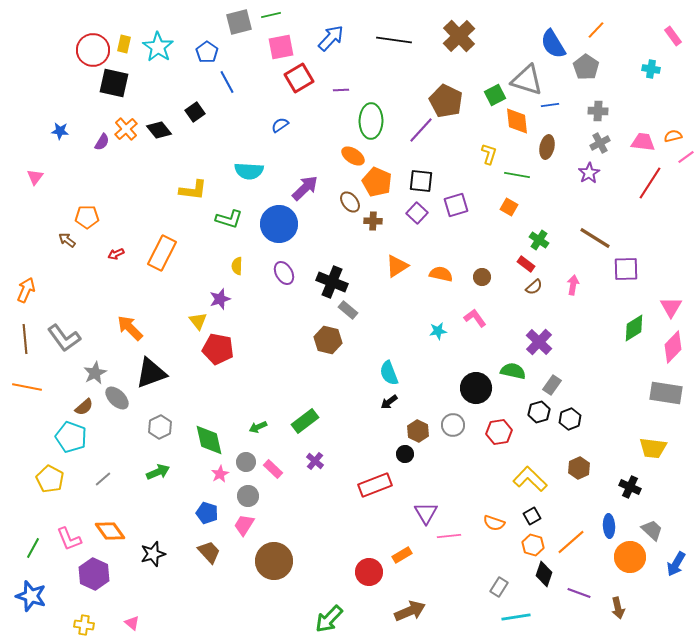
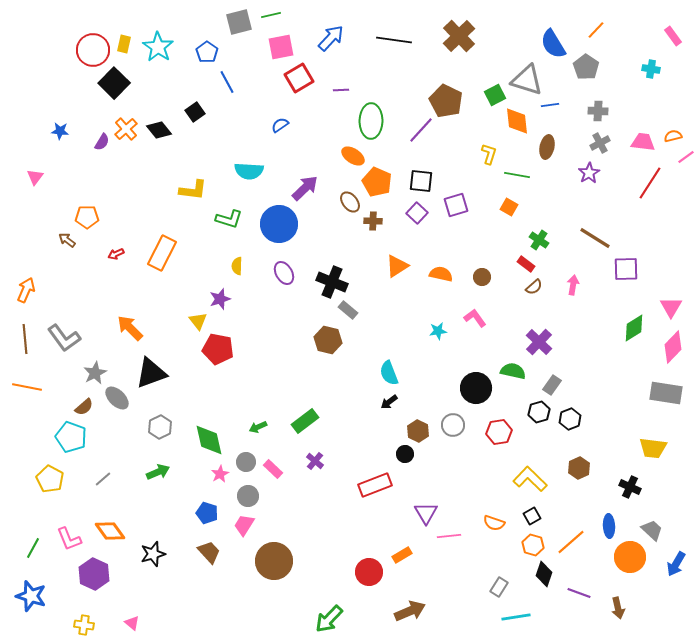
black square at (114, 83): rotated 32 degrees clockwise
